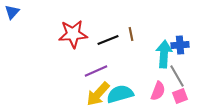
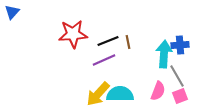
brown line: moved 3 px left, 8 px down
black line: moved 1 px down
purple line: moved 8 px right, 11 px up
cyan semicircle: rotated 16 degrees clockwise
